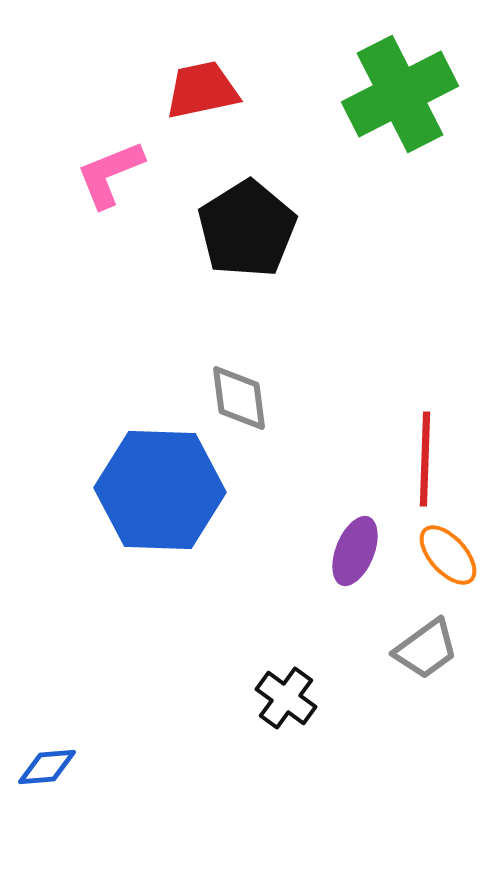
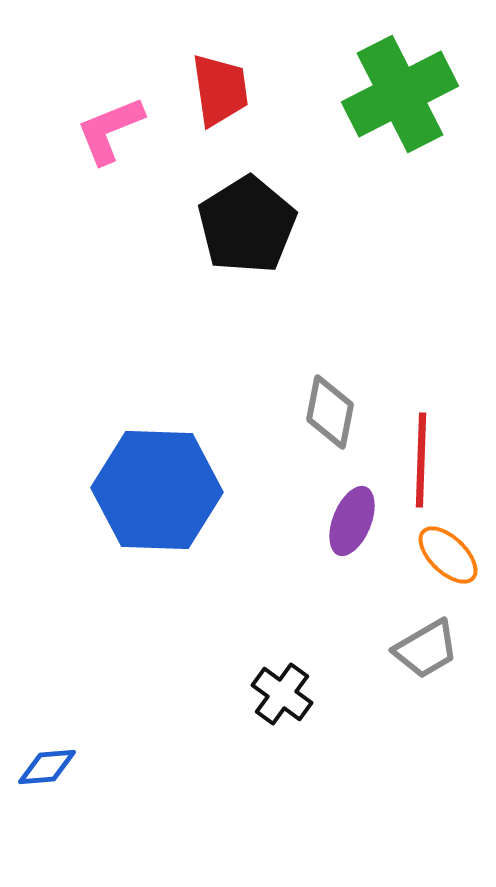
red trapezoid: moved 18 px right; rotated 94 degrees clockwise
pink L-shape: moved 44 px up
black pentagon: moved 4 px up
gray diamond: moved 91 px right, 14 px down; rotated 18 degrees clockwise
red line: moved 4 px left, 1 px down
blue hexagon: moved 3 px left
purple ellipse: moved 3 px left, 30 px up
orange ellipse: rotated 4 degrees counterclockwise
gray trapezoid: rotated 6 degrees clockwise
black cross: moved 4 px left, 4 px up
